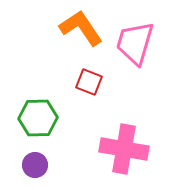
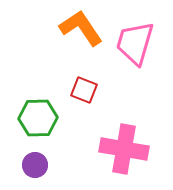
red square: moved 5 px left, 8 px down
